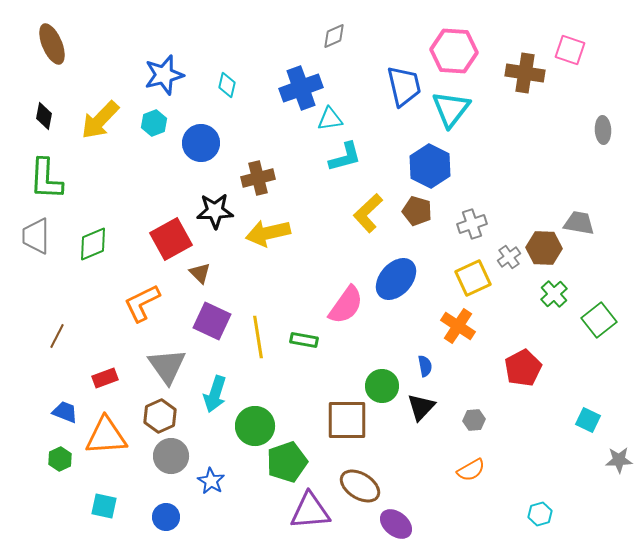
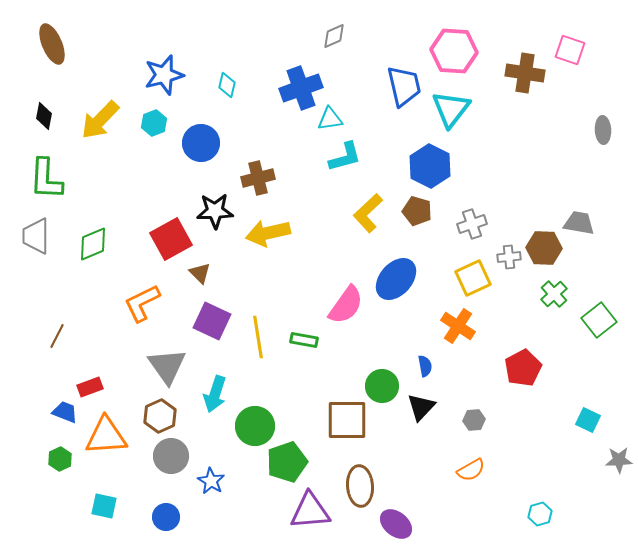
gray cross at (509, 257): rotated 30 degrees clockwise
red rectangle at (105, 378): moved 15 px left, 9 px down
brown ellipse at (360, 486): rotated 54 degrees clockwise
